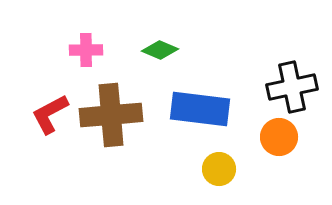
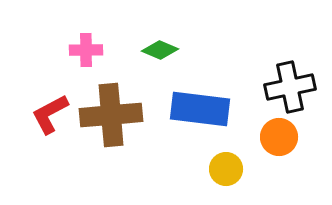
black cross: moved 2 px left
yellow circle: moved 7 px right
